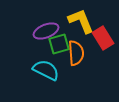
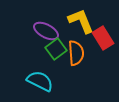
purple ellipse: rotated 50 degrees clockwise
green square: moved 3 px left, 5 px down; rotated 20 degrees counterclockwise
cyan semicircle: moved 6 px left, 11 px down
